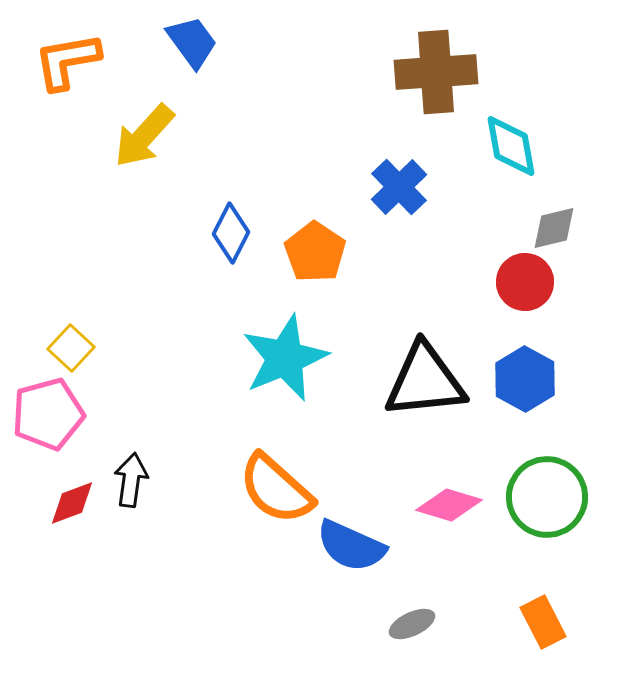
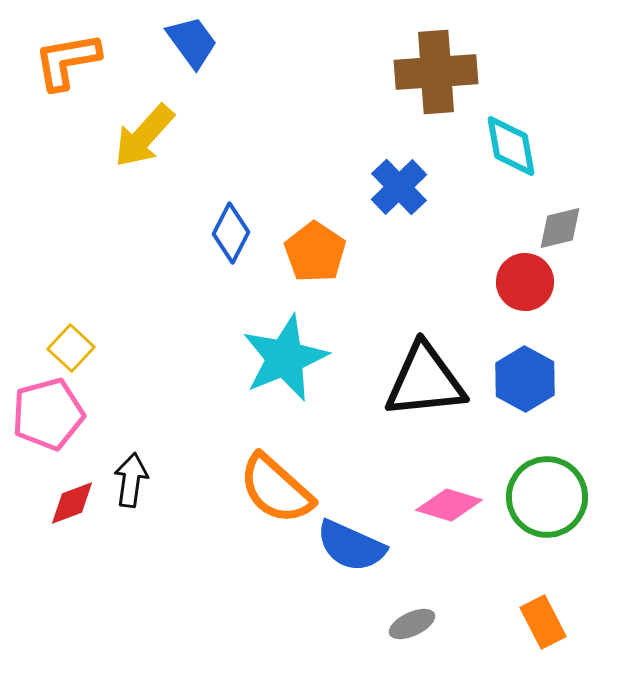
gray diamond: moved 6 px right
